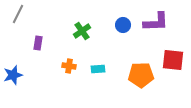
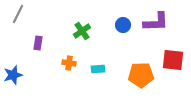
orange cross: moved 3 px up
